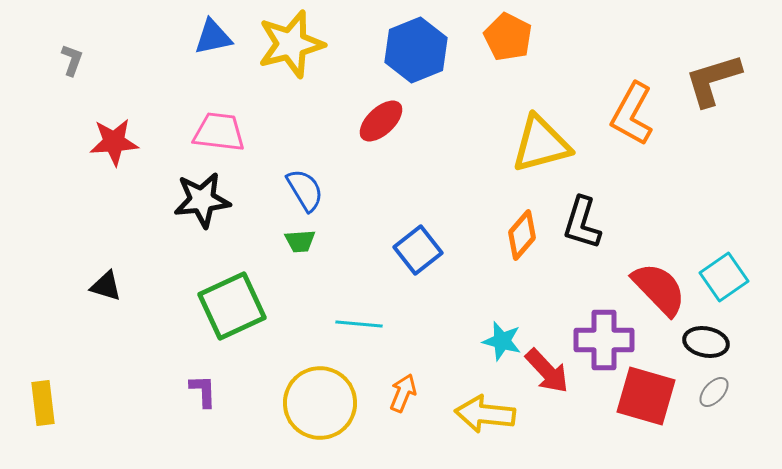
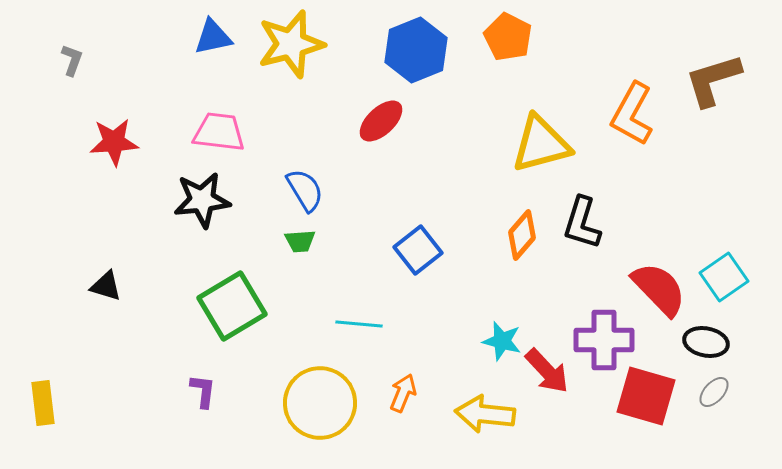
green square: rotated 6 degrees counterclockwise
purple L-shape: rotated 9 degrees clockwise
